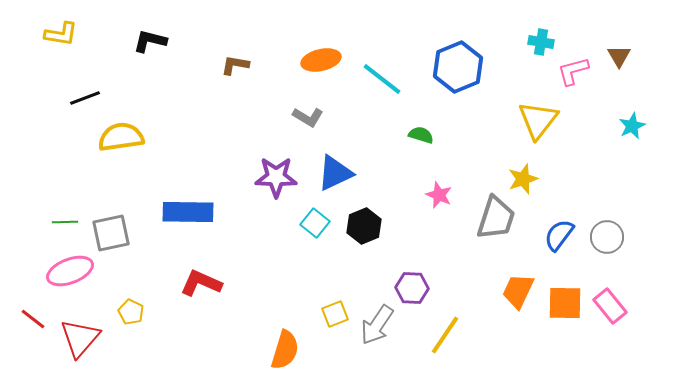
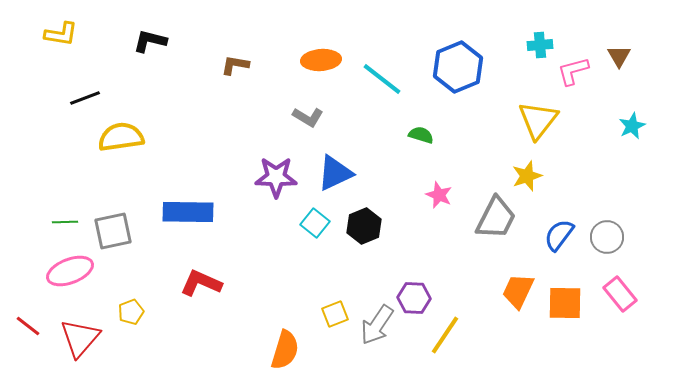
cyan cross: moved 1 px left, 3 px down; rotated 15 degrees counterclockwise
orange ellipse: rotated 9 degrees clockwise
yellow star: moved 4 px right, 3 px up
gray trapezoid: rotated 9 degrees clockwise
gray square: moved 2 px right, 2 px up
purple hexagon: moved 2 px right, 10 px down
pink rectangle: moved 10 px right, 12 px up
yellow pentagon: rotated 25 degrees clockwise
red line: moved 5 px left, 7 px down
